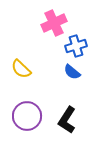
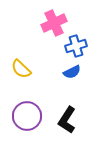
blue semicircle: rotated 66 degrees counterclockwise
